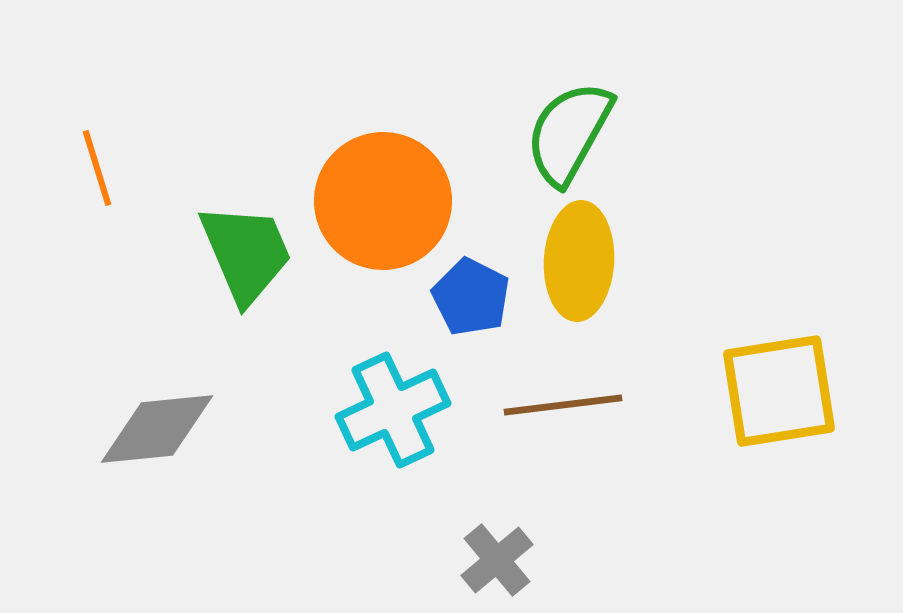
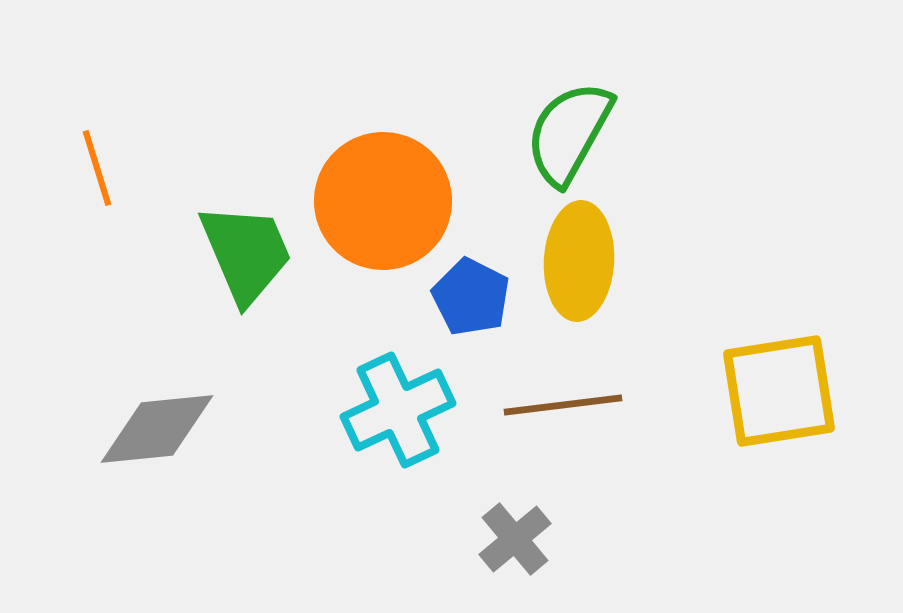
cyan cross: moved 5 px right
gray cross: moved 18 px right, 21 px up
